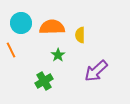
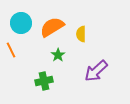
orange semicircle: rotated 30 degrees counterclockwise
yellow semicircle: moved 1 px right, 1 px up
green cross: rotated 18 degrees clockwise
